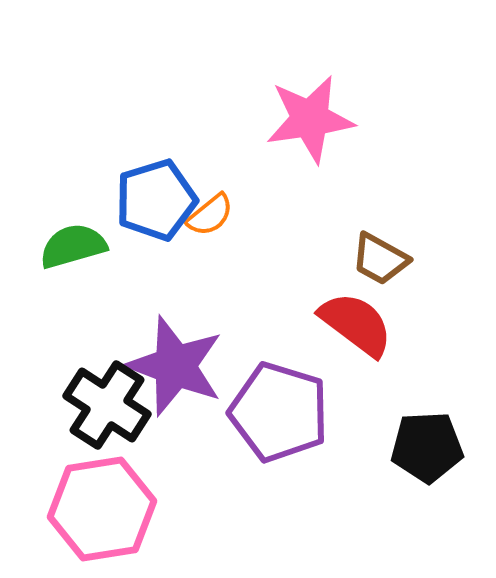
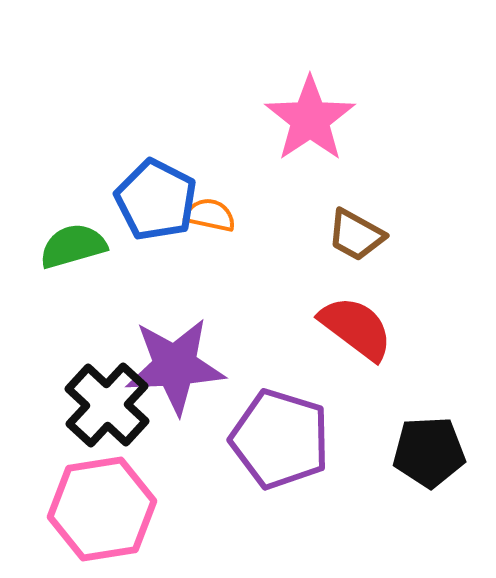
pink star: rotated 26 degrees counterclockwise
blue pentagon: rotated 28 degrees counterclockwise
orange semicircle: rotated 129 degrees counterclockwise
brown trapezoid: moved 24 px left, 24 px up
red semicircle: moved 4 px down
purple star: rotated 24 degrees counterclockwise
black cross: rotated 10 degrees clockwise
purple pentagon: moved 1 px right, 27 px down
black pentagon: moved 2 px right, 5 px down
